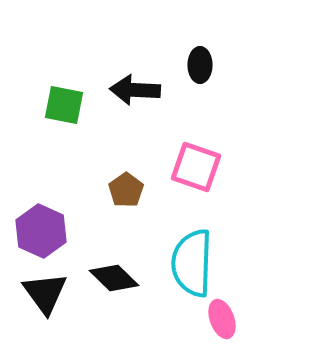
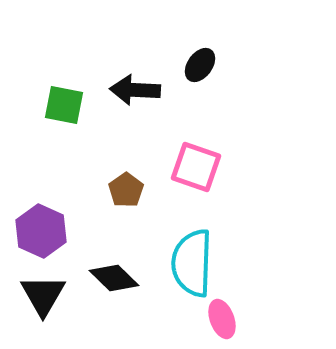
black ellipse: rotated 36 degrees clockwise
black triangle: moved 2 px left, 2 px down; rotated 6 degrees clockwise
